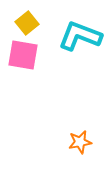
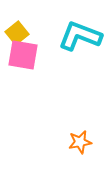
yellow square: moved 10 px left, 10 px down
